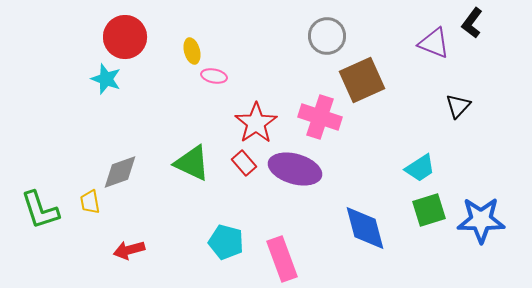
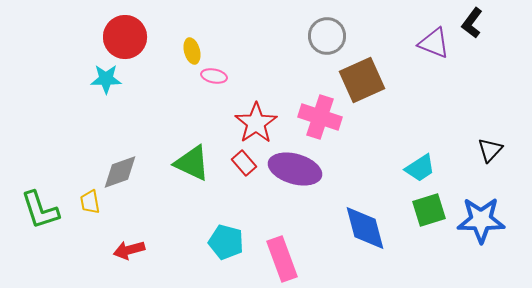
cyan star: rotated 20 degrees counterclockwise
black triangle: moved 32 px right, 44 px down
